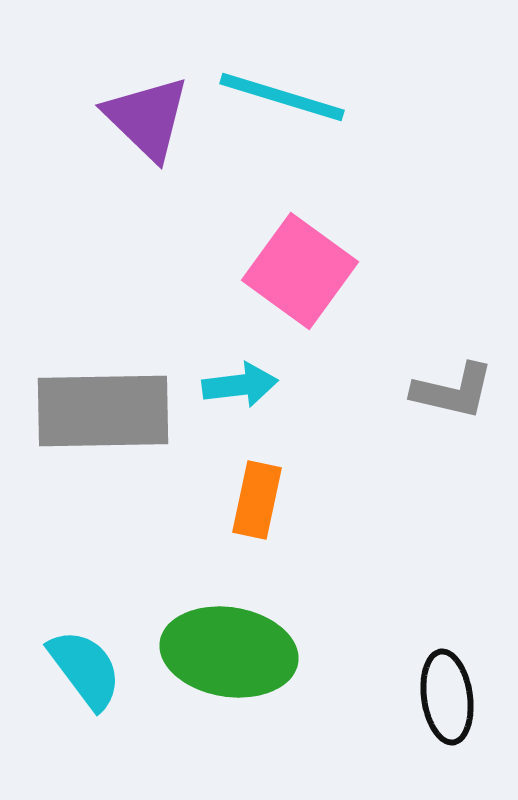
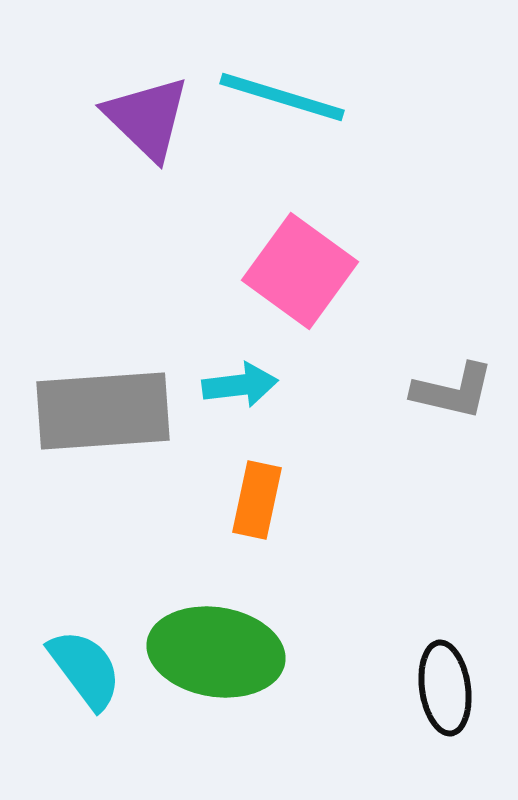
gray rectangle: rotated 3 degrees counterclockwise
green ellipse: moved 13 px left
black ellipse: moved 2 px left, 9 px up
